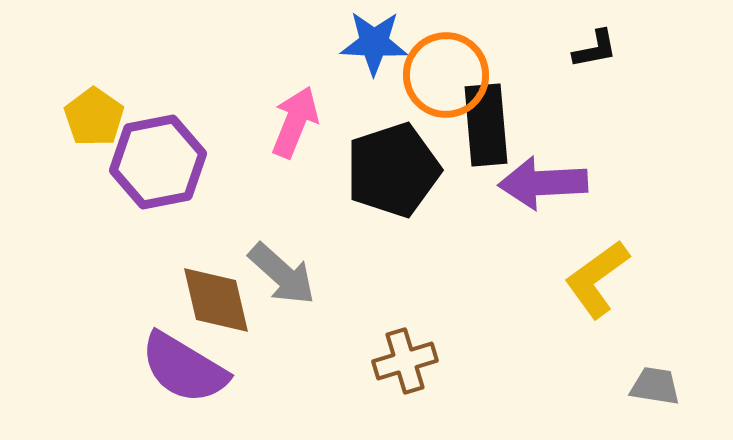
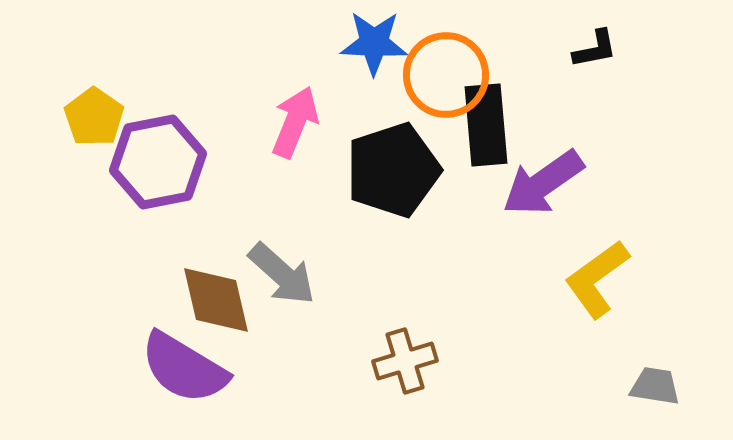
purple arrow: rotated 32 degrees counterclockwise
